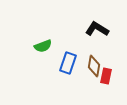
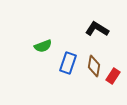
red rectangle: moved 7 px right; rotated 21 degrees clockwise
